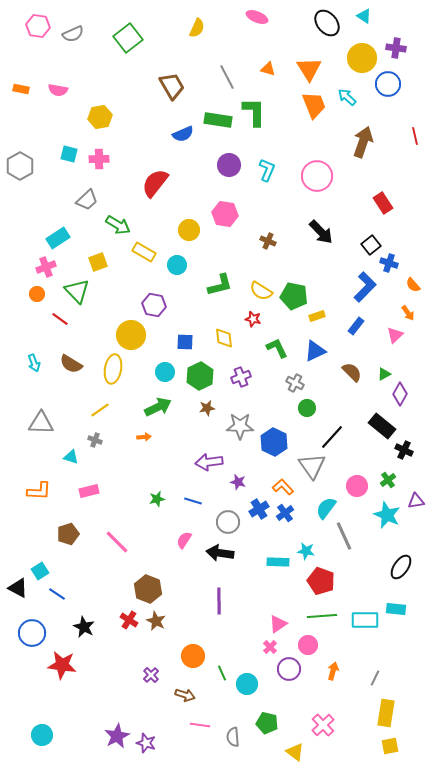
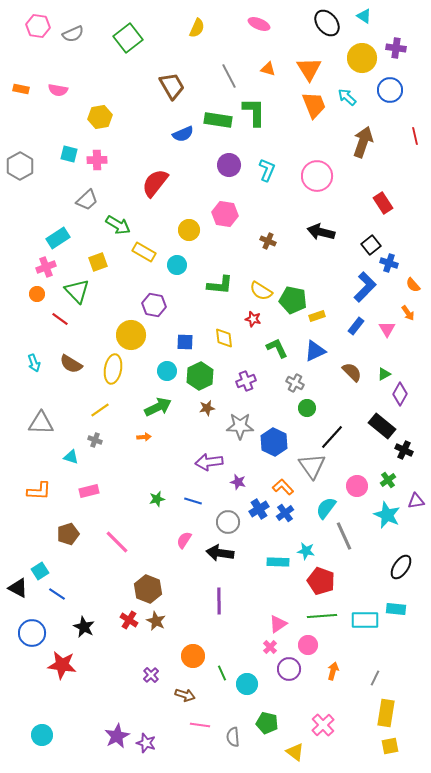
pink ellipse at (257, 17): moved 2 px right, 7 px down
gray line at (227, 77): moved 2 px right, 1 px up
blue circle at (388, 84): moved 2 px right, 6 px down
pink cross at (99, 159): moved 2 px left, 1 px down
black arrow at (321, 232): rotated 148 degrees clockwise
green L-shape at (220, 285): rotated 20 degrees clockwise
green pentagon at (294, 296): moved 1 px left, 4 px down
pink triangle at (395, 335): moved 8 px left, 6 px up; rotated 18 degrees counterclockwise
cyan circle at (165, 372): moved 2 px right, 1 px up
purple cross at (241, 377): moved 5 px right, 4 px down
